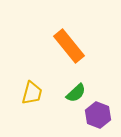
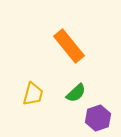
yellow trapezoid: moved 1 px right, 1 px down
purple hexagon: moved 3 px down; rotated 20 degrees clockwise
